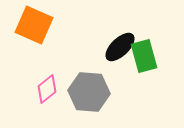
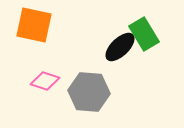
orange square: rotated 12 degrees counterclockwise
green rectangle: moved 22 px up; rotated 16 degrees counterclockwise
pink diamond: moved 2 px left, 8 px up; rotated 56 degrees clockwise
